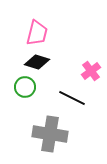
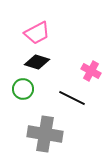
pink trapezoid: rotated 48 degrees clockwise
pink cross: rotated 24 degrees counterclockwise
green circle: moved 2 px left, 2 px down
gray cross: moved 5 px left
